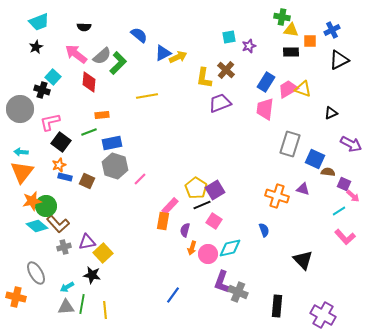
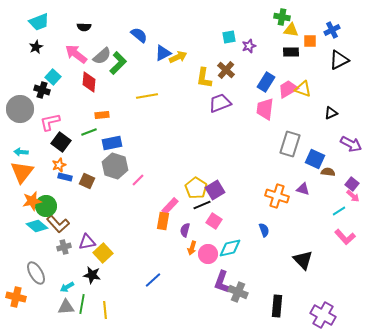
pink line at (140, 179): moved 2 px left, 1 px down
purple square at (344, 184): moved 8 px right; rotated 16 degrees clockwise
blue line at (173, 295): moved 20 px left, 15 px up; rotated 12 degrees clockwise
